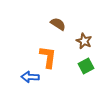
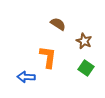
green square: moved 2 px down; rotated 28 degrees counterclockwise
blue arrow: moved 4 px left
